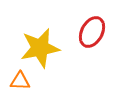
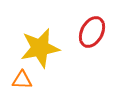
orange triangle: moved 2 px right, 1 px up
